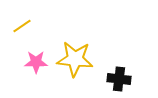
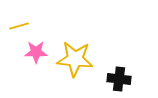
yellow line: moved 3 px left; rotated 18 degrees clockwise
pink star: moved 10 px up
